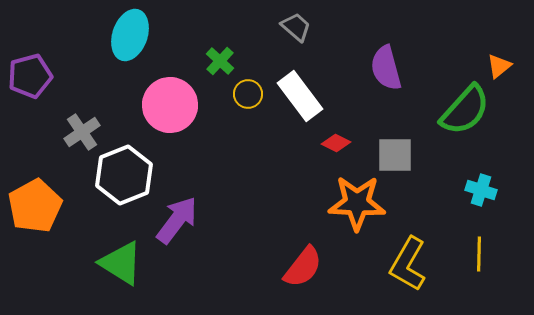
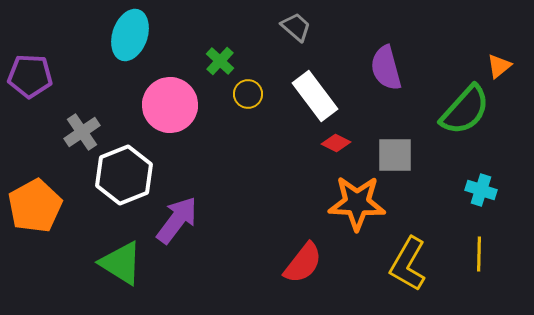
purple pentagon: rotated 18 degrees clockwise
white rectangle: moved 15 px right
red semicircle: moved 4 px up
